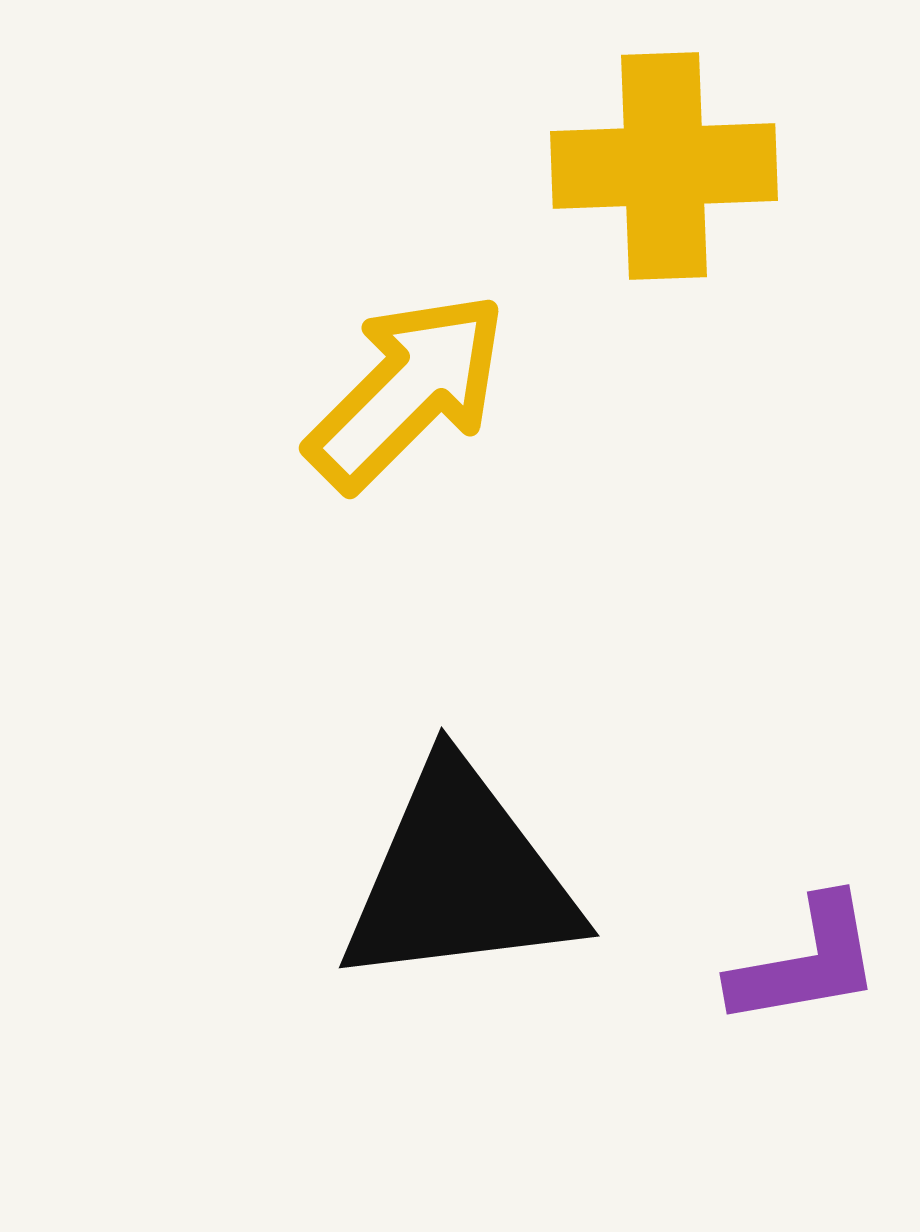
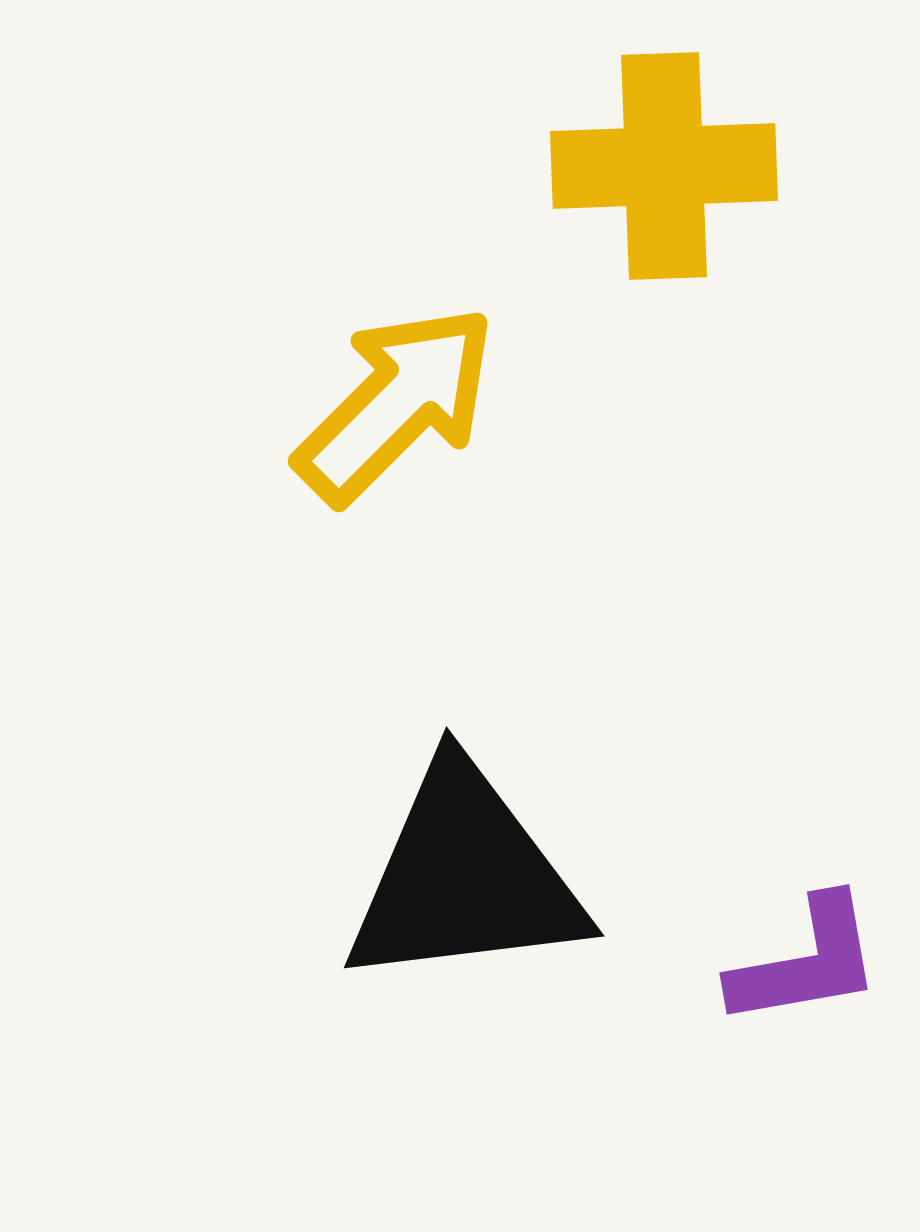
yellow arrow: moved 11 px left, 13 px down
black triangle: moved 5 px right
